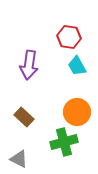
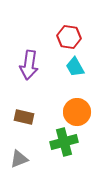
cyan trapezoid: moved 2 px left, 1 px down
brown rectangle: rotated 30 degrees counterclockwise
gray triangle: rotated 48 degrees counterclockwise
